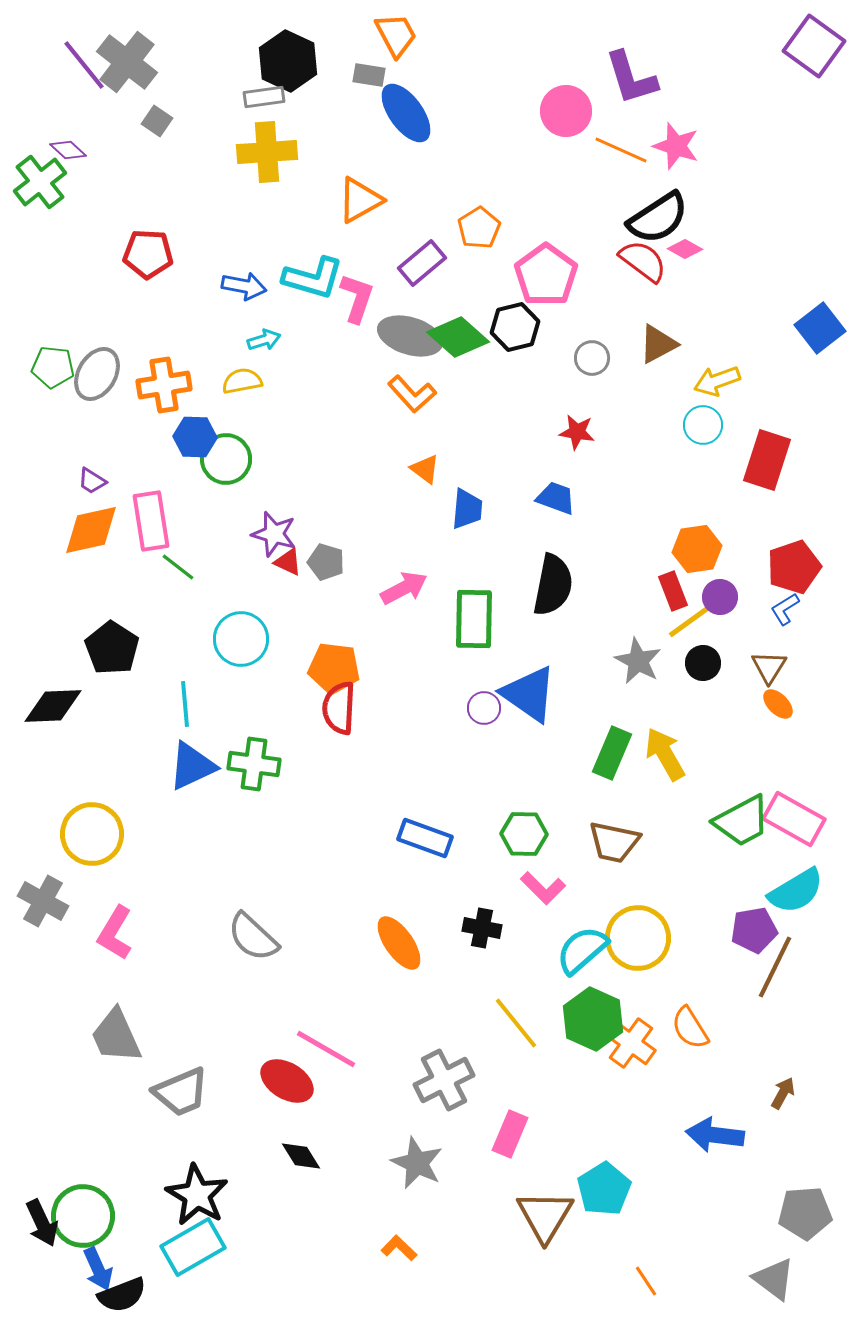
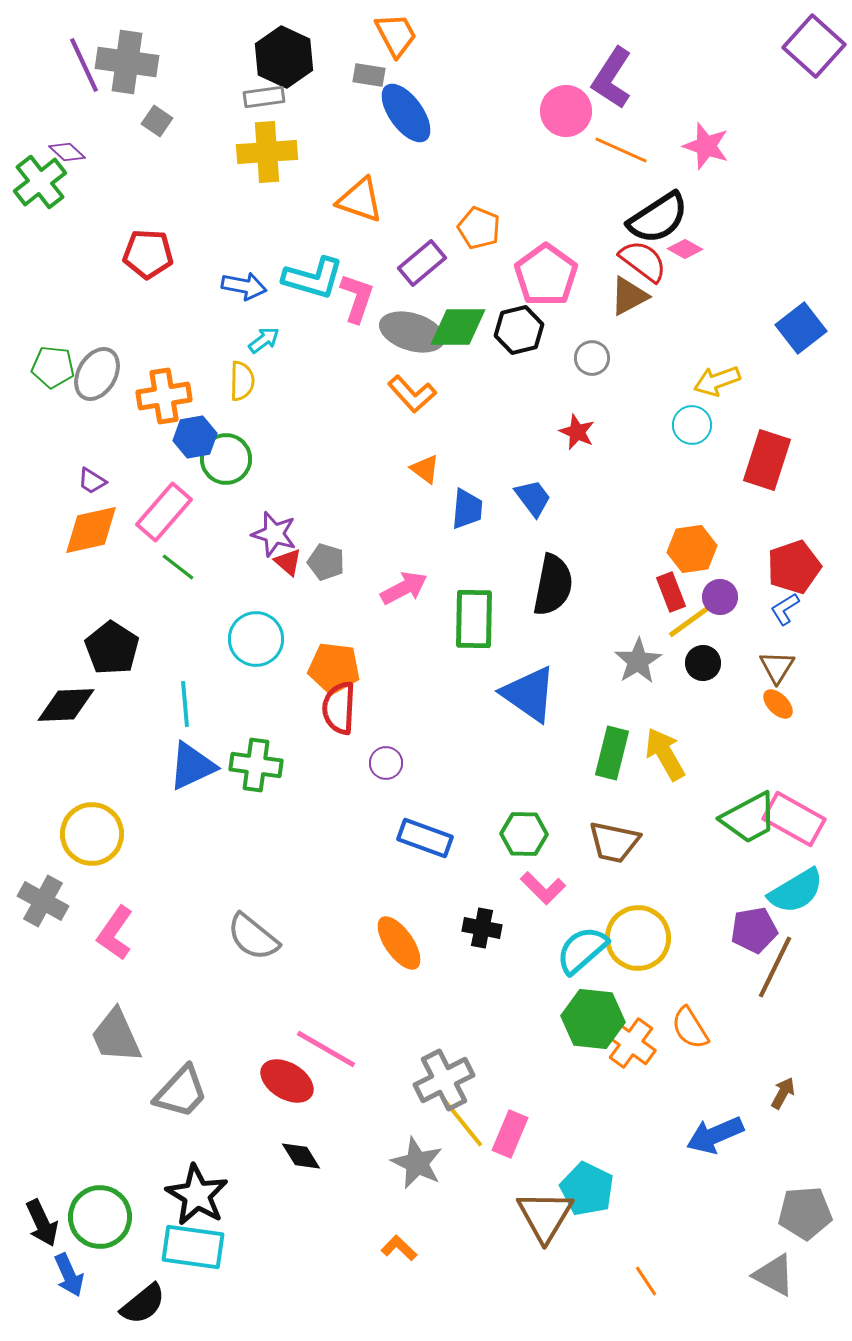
purple square at (814, 46): rotated 6 degrees clockwise
black hexagon at (288, 61): moved 4 px left, 4 px up
gray cross at (127, 62): rotated 30 degrees counterclockwise
purple line at (84, 65): rotated 14 degrees clockwise
purple L-shape at (631, 78): moved 19 px left; rotated 50 degrees clockwise
pink star at (676, 146): moved 30 px right
purple diamond at (68, 150): moved 1 px left, 2 px down
orange triangle at (360, 200): rotated 48 degrees clockwise
orange pentagon at (479, 228): rotated 18 degrees counterclockwise
black hexagon at (515, 327): moved 4 px right, 3 px down
blue square at (820, 328): moved 19 px left
gray ellipse at (410, 336): moved 2 px right, 4 px up
green diamond at (458, 337): moved 10 px up; rotated 42 degrees counterclockwise
cyan arrow at (264, 340): rotated 20 degrees counterclockwise
brown triangle at (658, 344): moved 29 px left, 48 px up
yellow semicircle at (242, 381): rotated 102 degrees clockwise
orange cross at (164, 385): moved 11 px down
cyan circle at (703, 425): moved 11 px left
red star at (577, 432): rotated 15 degrees clockwise
blue hexagon at (195, 437): rotated 12 degrees counterclockwise
blue trapezoid at (556, 498): moved 23 px left; rotated 33 degrees clockwise
pink rectangle at (151, 521): moved 13 px right, 9 px up; rotated 50 degrees clockwise
orange hexagon at (697, 549): moved 5 px left
red triangle at (288, 562): rotated 16 degrees clockwise
red rectangle at (673, 591): moved 2 px left, 1 px down
cyan circle at (241, 639): moved 15 px right
gray star at (638, 661): rotated 12 degrees clockwise
brown triangle at (769, 667): moved 8 px right
black diamond at (53, 706): moved 13 px right, 1 px up
purple circle at (484, 708): moved 98 px left, 55 px down
green rectangle at (612, 753): rotated 9 degrees counterclockwise
green cross at (254, 764): moved 2 px right, 1 px down
green trapezoid at (742, 821): moved 7 px right, 3 px up
pink L-shape at (115, 933): rotated 4 degrees clockwise
gray semicircle at (253, 937): rotated 4 degrees counterclockwise
green hexagon at (593, 1019): rotated 18 degrees counterclockwise
yellow line at (516, 1023): moved 54 px left, 99 px down
gray trapezoid at (181, 1092): rotated 24 degrees counterclockwise
blue arrow at (715, 1135): rotated 30 degrees counterclockwise
cyan pentagon at (604, 1189): moved 17 px left; rotated 14 degrees counterclockwise
green circle at (83, 1216): moved 17 px right, 1 px down
cyan rectangle at (193, 1247): rotated 38 degrees clockwise
blue arrow at (98, 1269): moved 29 px left, 6 px down
gray triangle at (774, 1279): moved 4 px up; rotated 9 degrees counterclockwise
black semicircle at (122, 1295): moved 21 px right, 9 px down; rotated 18 degrees counterclockwise
